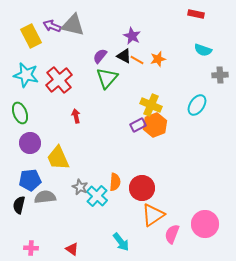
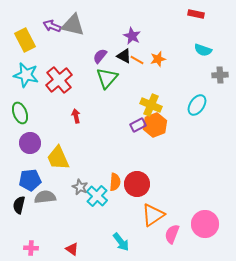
yellow rectangle: moved 6 px left, 4 px down
red circle: moved 5 px left, 4 px up
